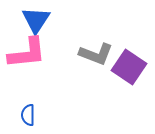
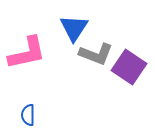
blue triangle: moved 38 px right, 8 px down
pink L-shape: rotated 6 degrees counterclockwise
